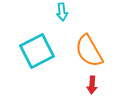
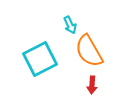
cyan arrow: moved 8 px right, 13 px down; rotated 18 degrees counterclockwise
cyan square: moved 3 px right, 8 px down
